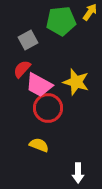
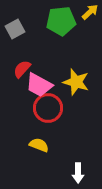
yellow arrow: rotated 12 degrees clockwise
gray square: moved 13 px left, 11 px up
